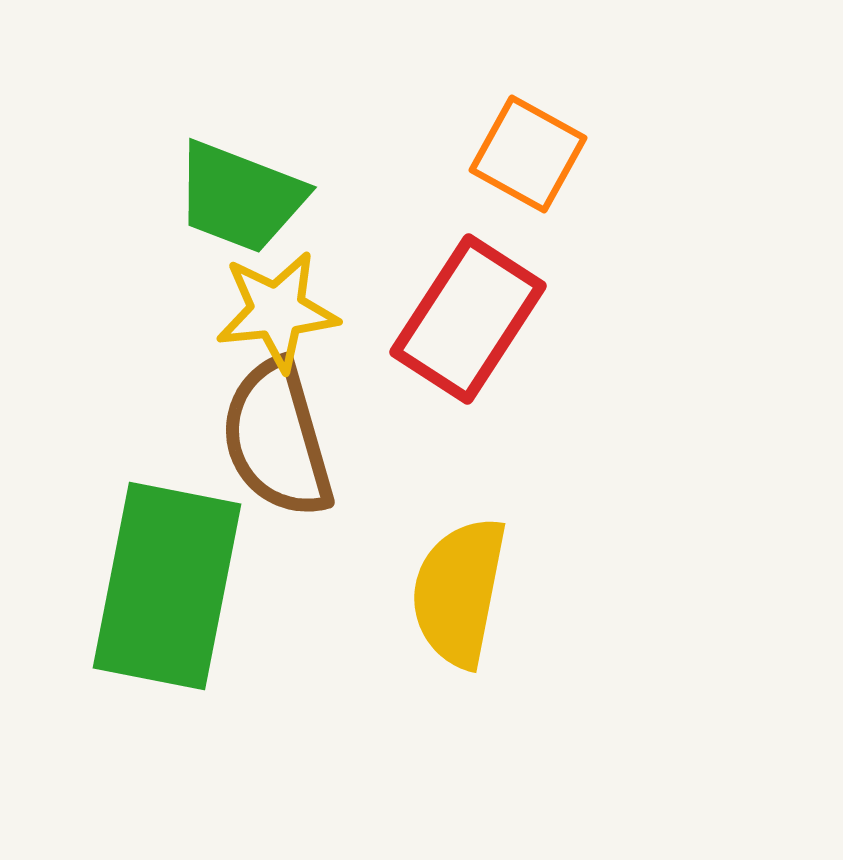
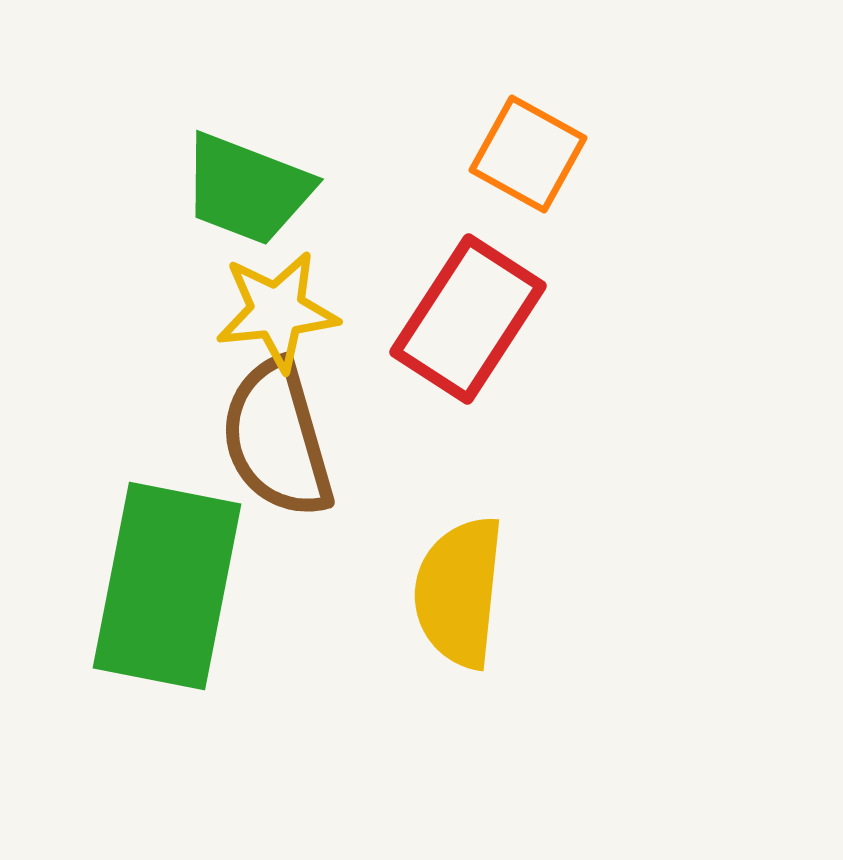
green trapezoid: moved 7 px right, 8 px up
yellow semicircle: rotated 5 degrees counterclockwise
